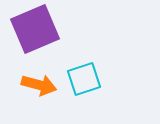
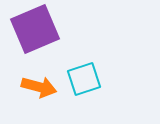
orange arrow: moved 2 px down
